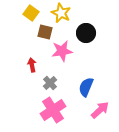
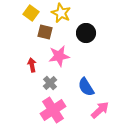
pink star: moved 3 px left, 5 px down
blue semicircle: rotated 54 degrees counterclockwise
